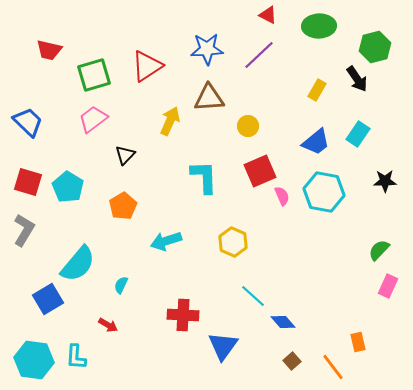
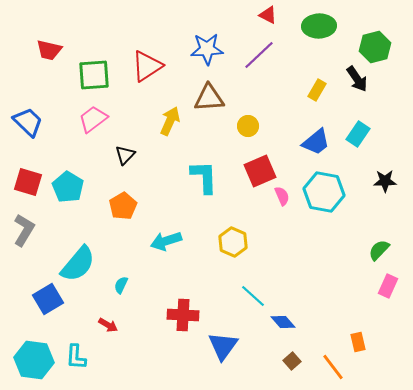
green square at (94, 75): rotated 12 degrees clockwise
